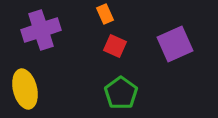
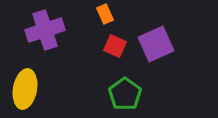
purple cross: moved 4 px right
purple square: moved 19 px left
yellow ellipse: rotated 24 degrees clockwise
green pentagon: moved 4 px right, 1 px down
